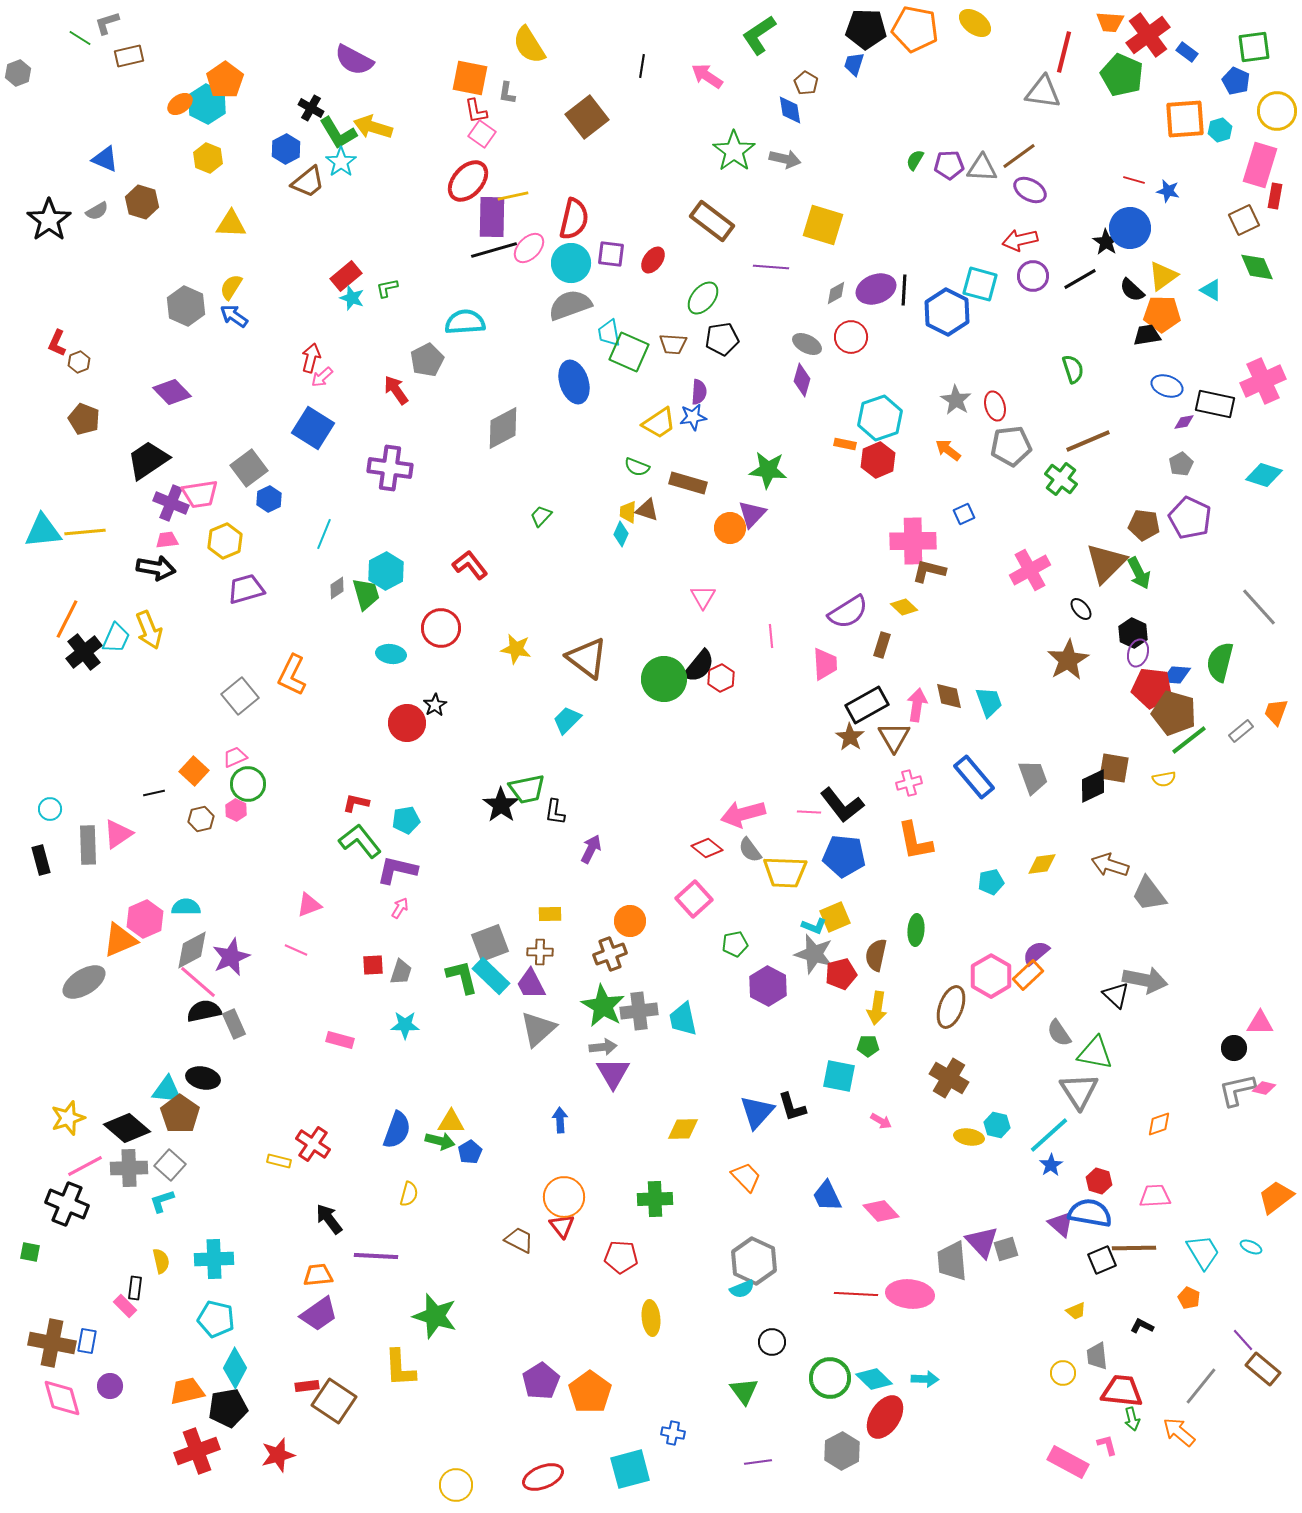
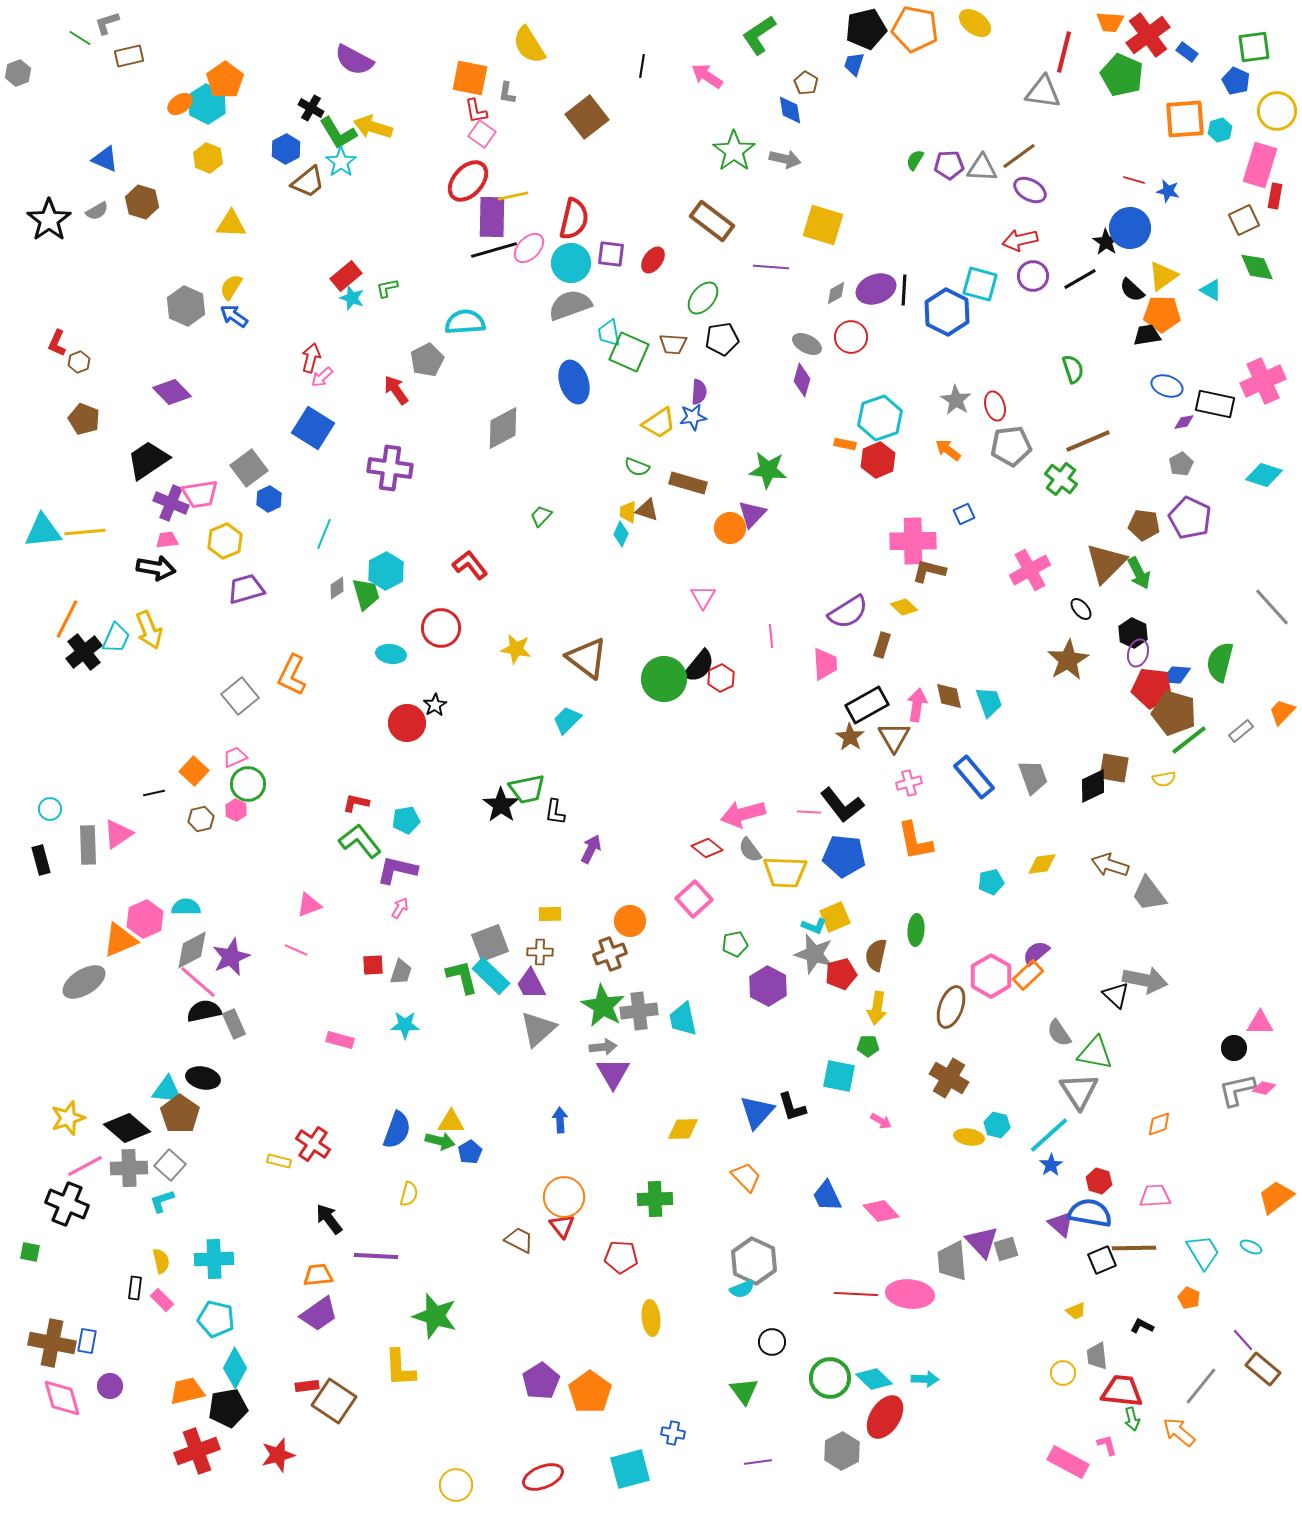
black pentagon at (866, 29): rotated 15 degrees counterclockwise
gray line at (1259, 607): moved 13 px right
orange trapezoid at (1276, 712): moved 6 px right; rotated 24 degrees clockwise
pink rectangle at (125, 1306): moved 37 px right, 6 px up
